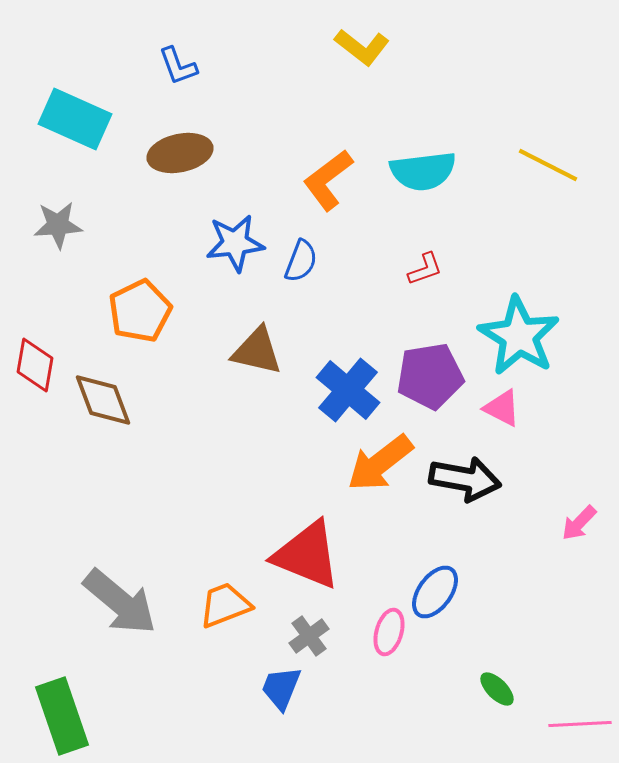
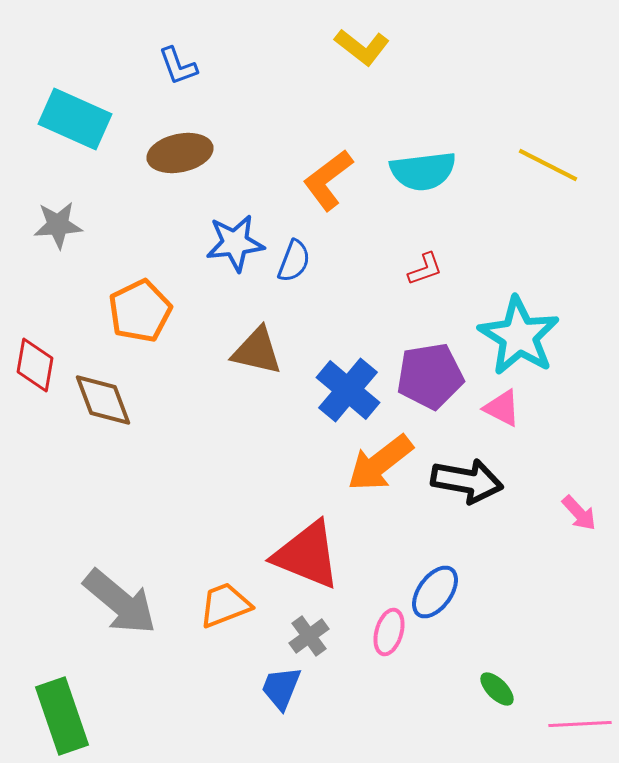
blue semicircle: moved 7 px left
black arrow: moved 2 px right, 2 px down
pink arrow: moved 10 px up; rotated 87 degrees counterclockwise
